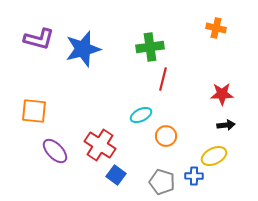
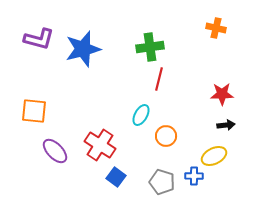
red line: moved 4 px left
cyan ellipse: rotated 35 degrees counterclockwise
blue square: moved 2 px down
